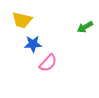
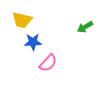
blue star: moved 2 px up
